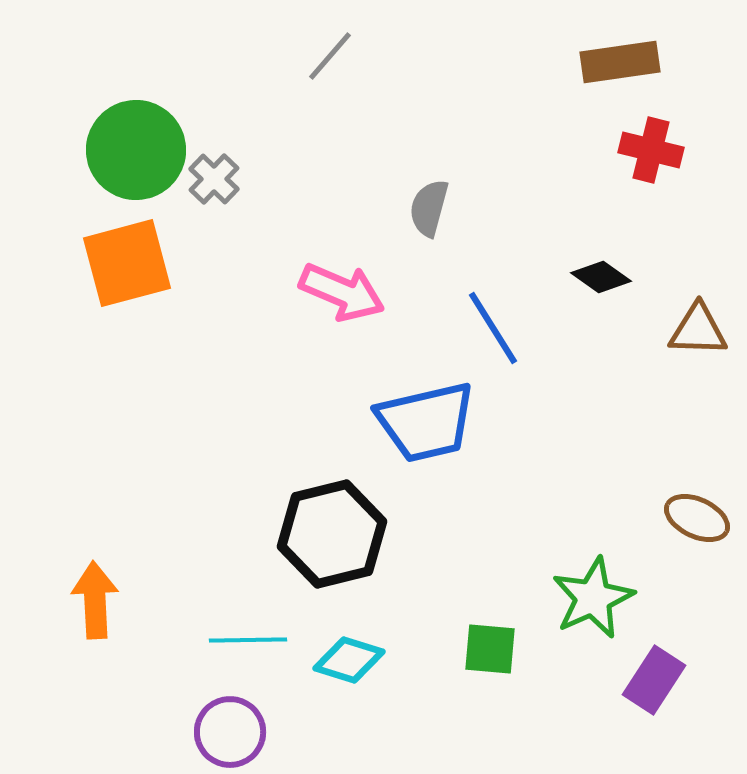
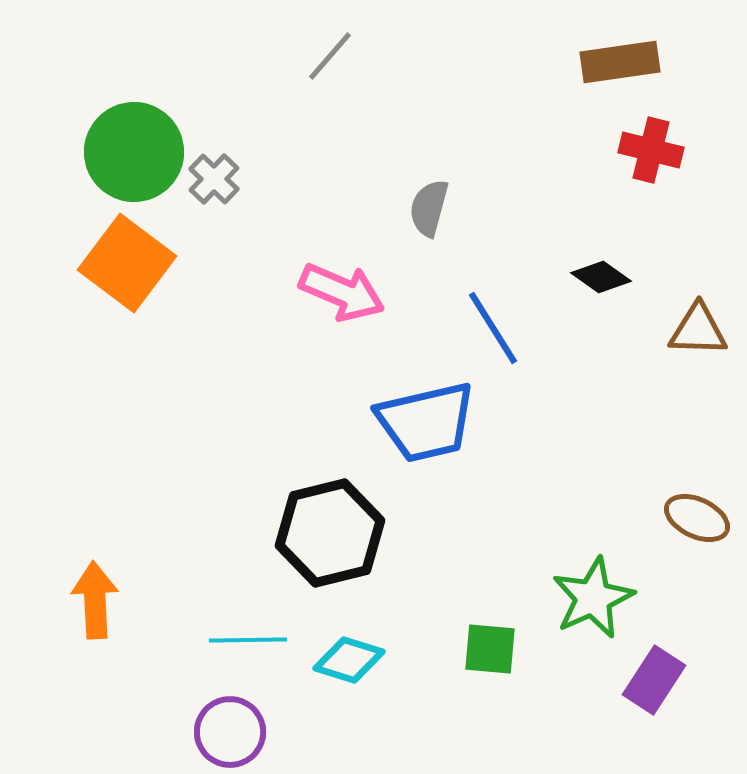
green circle: moved 2 px left, 2 px down
orange square: rotated 38 degrees counterclockwise
black hexagon: moved 2 px left, 1 px up
